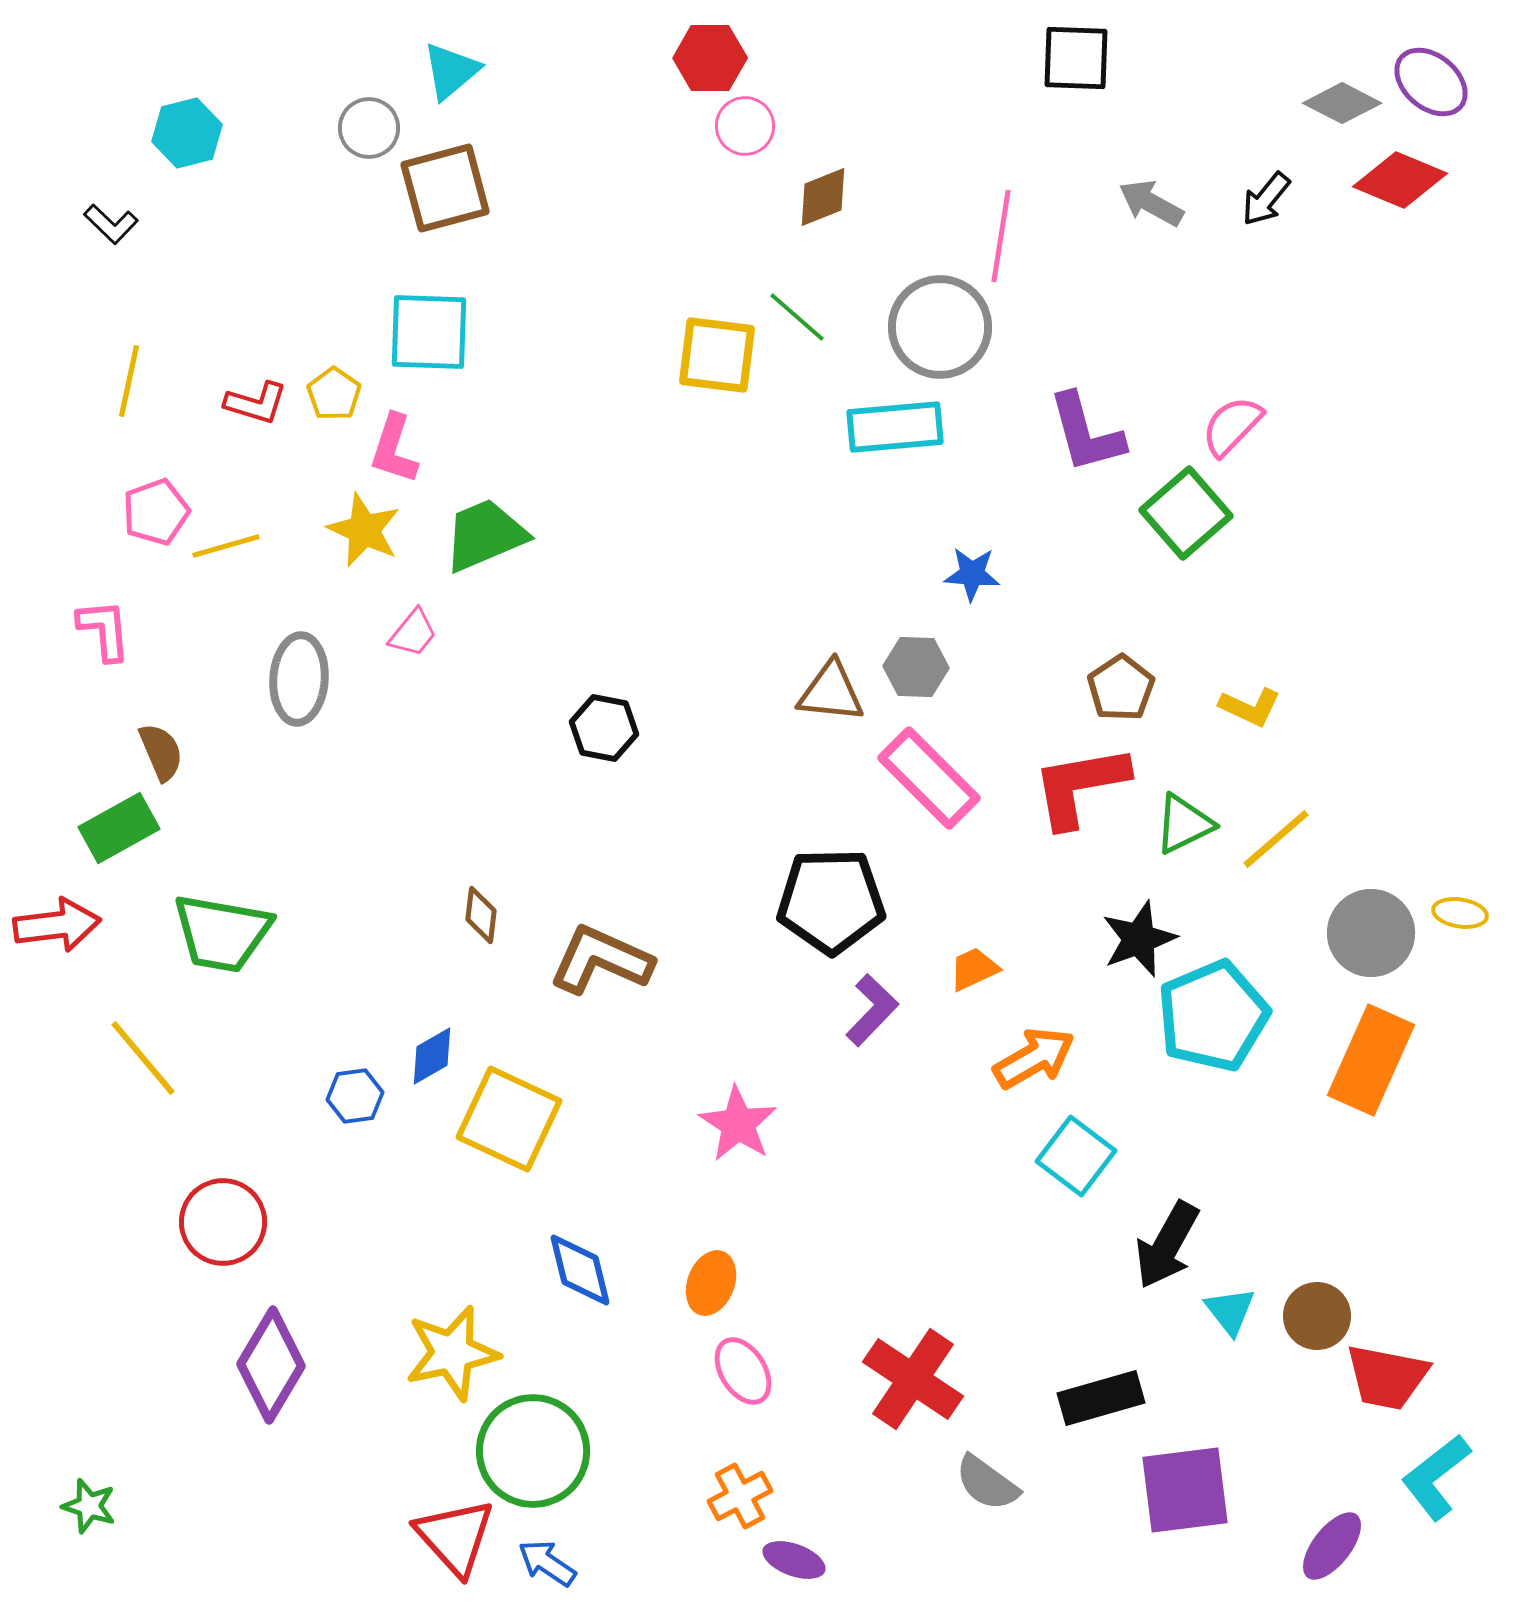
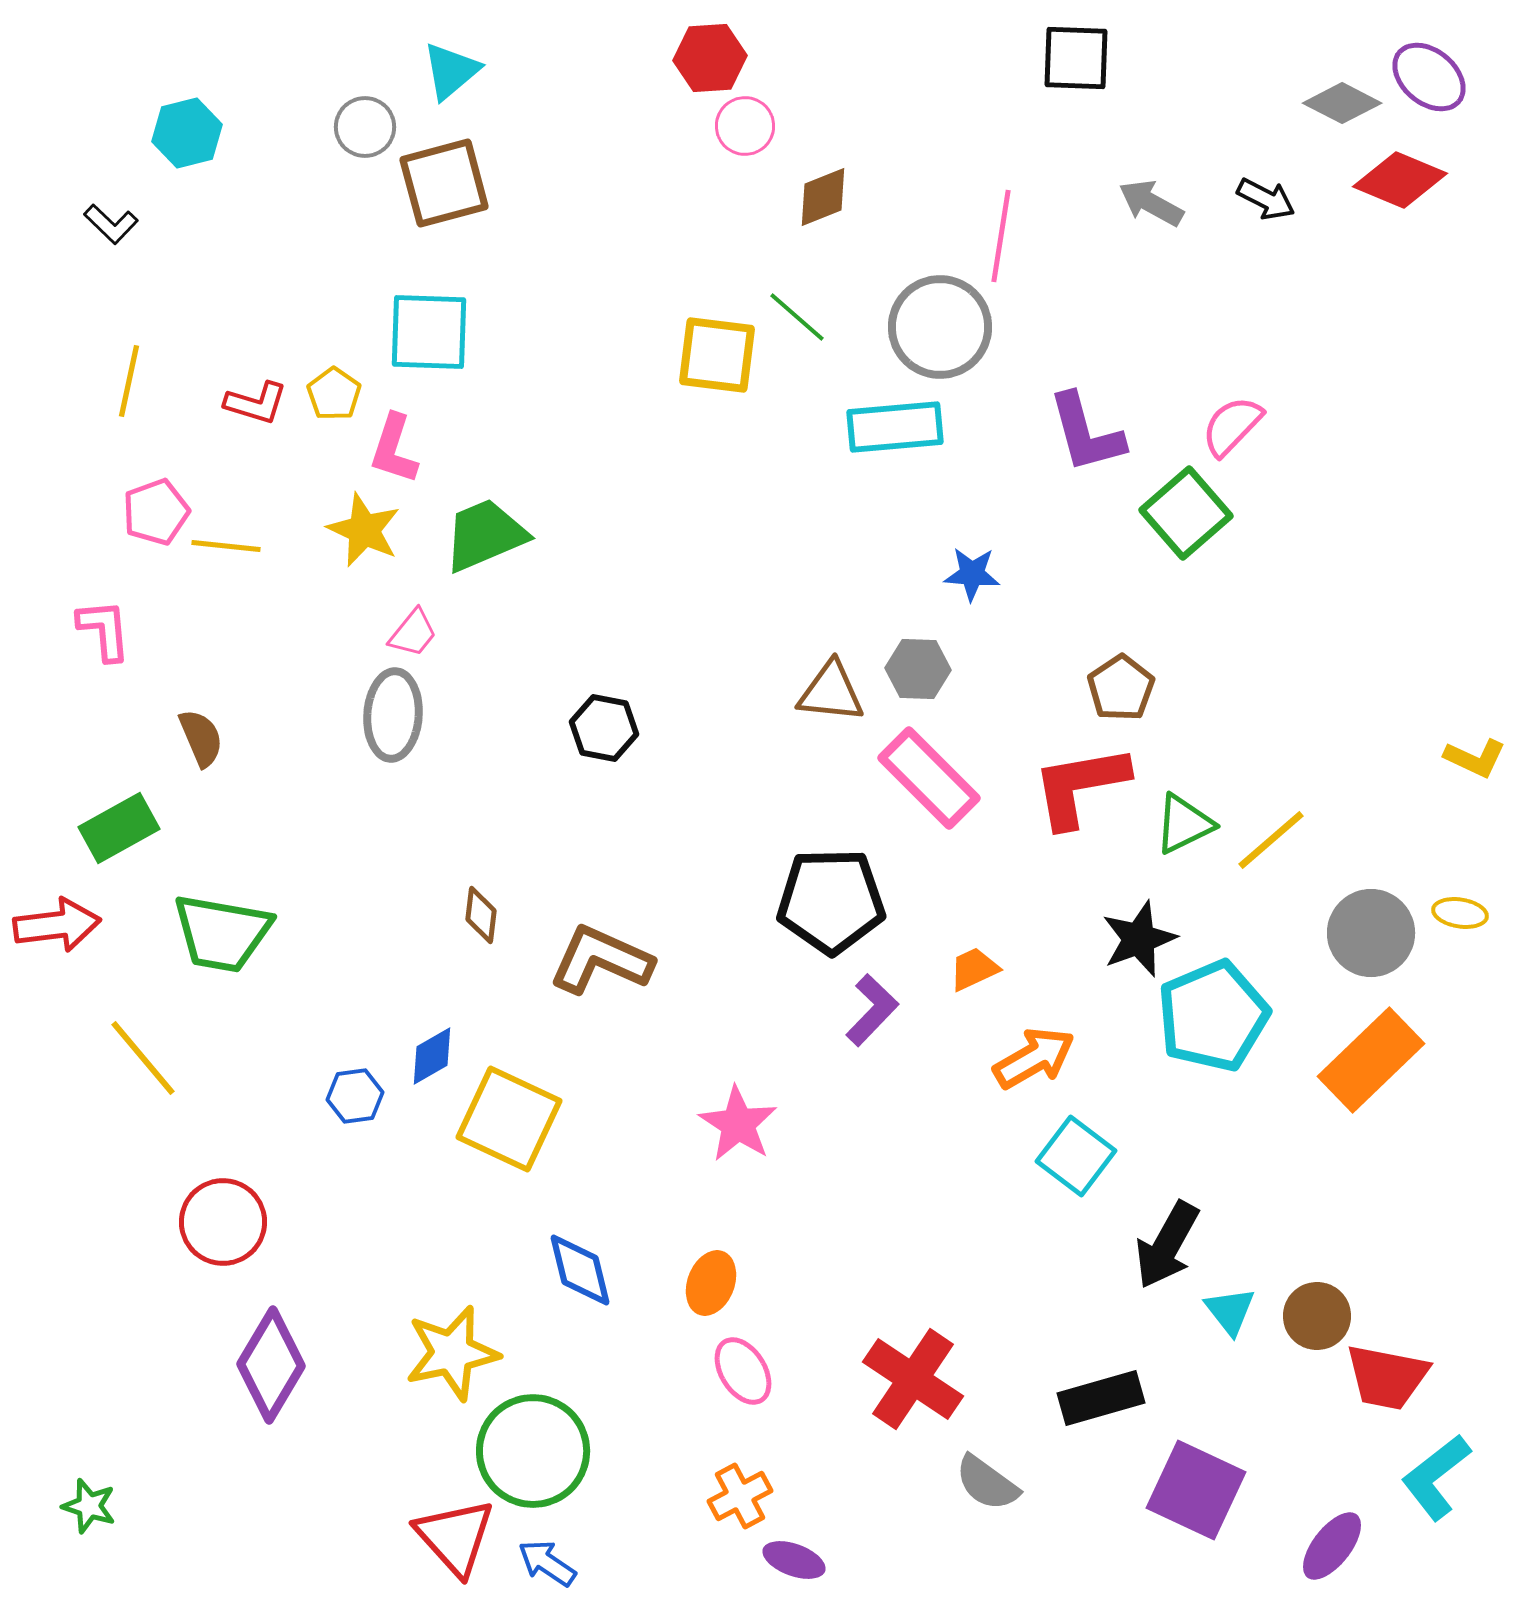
red hexagon at (710, 58): rotated 4 degrees counterclockwise
purple ellipse at (1431, 82): moved 2 px left, 5 px up
gray circle at (369, 128): moved 4 px left, 1 px up
brown square at (445, 188): moved 1 px left, 5 px up
black arrow at (1266, 199): rotated 102 degrees counterclockwise
yellow line at (226, 546): rotated 22 degrees clockwise
gray hexagon at (916, 667): moved 2 px right, 2 px down
gray ellipse at (299, 679): moved 94 px right, 36 px down
yellow L-shape at (1250, 707): moved 225 px right, 51 px down
brown semicircle at (161, 752): moved 40 px right, 14 px up
yellow line at (1276, 839): moved 5 px left, 1 px down
orange rectangle at (1371, 1060): rotated 22 degrees clockwise
purple square at (1185, 1490): moved 11 px right; rotated 32 degrees clockwise
